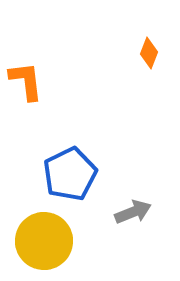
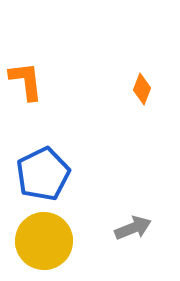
orange diamond: moved 7 px left, 36 px down
blue pentagon: moved 27 px left
gray arrow: moved 16 px down
